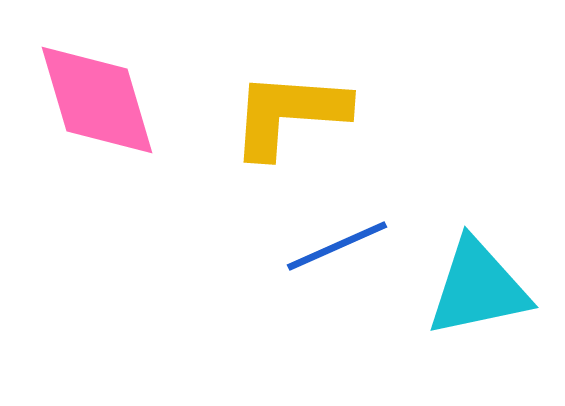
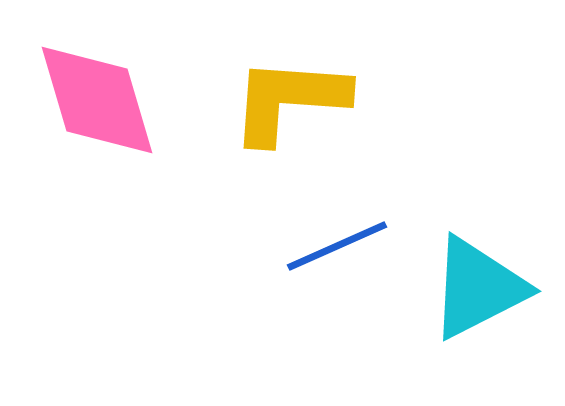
yellow L-shape: moved 14 px up
cyan triangle: rotated 15 degrees counterclockwise
